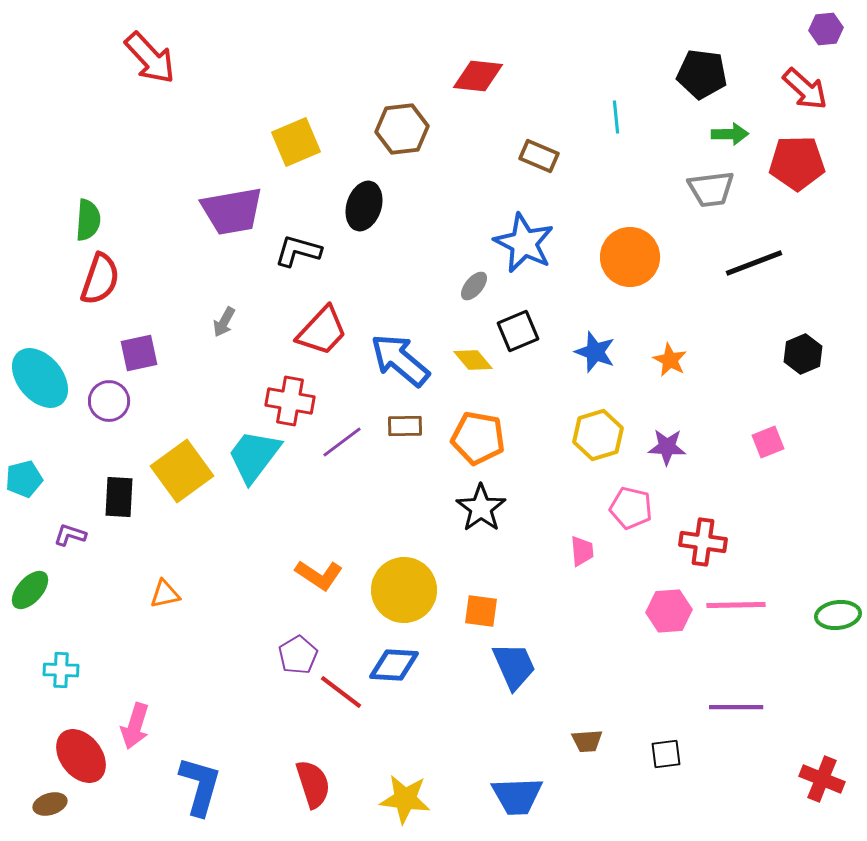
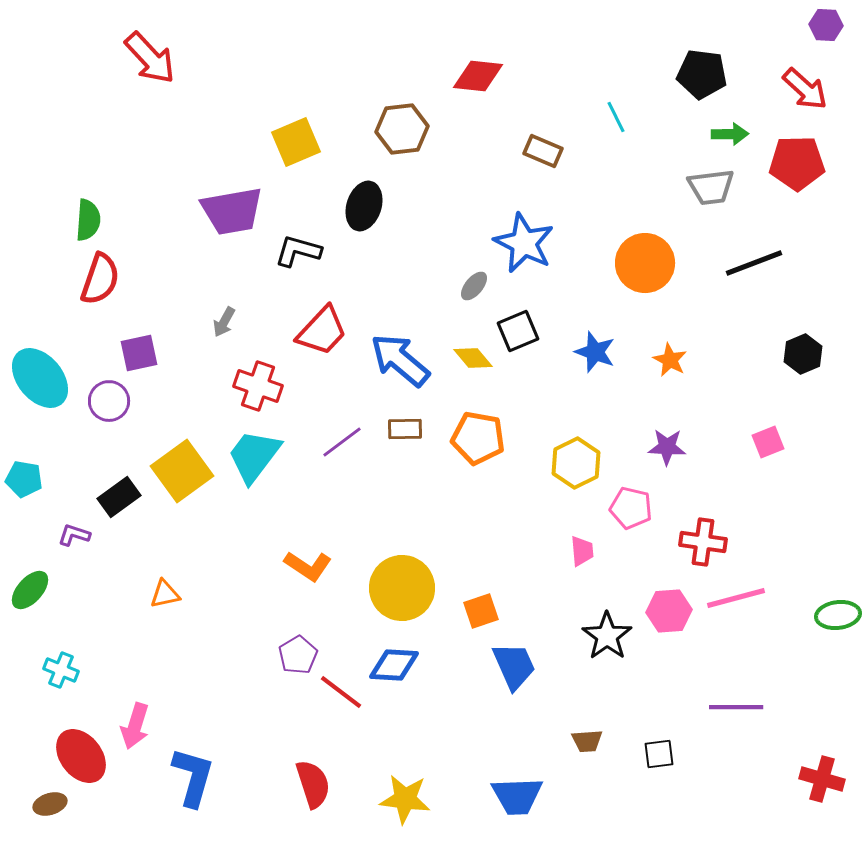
purple hexagon at (826, 29): moved 4 px up; rotated 8 degrees clockwise
cyan line at (616, 117): rotated 20 degrees counterclockwise
brown rectangle at (539, 156): moved 4 px right, 5 px up
gray trapezoid at (711, 189): moved 2 px up
orange circle at (630, 257): moved 15 px right, 6 px down
yellow diamond at (473, 360): moved 2 px up
red cross at (290, 401): moved 32 px left, 15 px up; rotated 9 degrees clockwise
brown rectangle at (405, 426): moved 3 px down
yellow hexagon at (598, 435): moved 22 px left, 28 px down; rotated 9 degrees counterclockwise
cyan pentagon at (24, 479): rotated 24 degrees clockwise
black rectangle at (119, 497): rotated 51 degrees clockwise
black star at (481, 508): moved 126 px right, 128 px down
purple L-shape at (70, 535): moved 4 px right
orange L-shape at (319, 575): moved 11 px left, 9 px up
yellow circle at (404, 590): moved 2 px left, 2 px up
pink line at (736, 605): moved 7 px up; rotated 14 degrees counterclockwise
orange square at (481, 611): rotated 27 degrees counterclockwise
cyan cross at (61, 670): rotated 20 degrees clockwise
black square at (666, 754): moved 7 px left
red cross at (822, 779): rotated 6 degrees counterclockwise
blue L-shape at (200, 786): moved 7 px left, 9 px up
